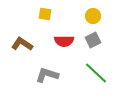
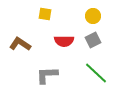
brown L-shape: moved 2 px left
gray L-shape: rotated 20 degrees counterclockwise
